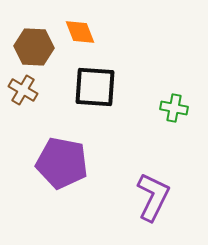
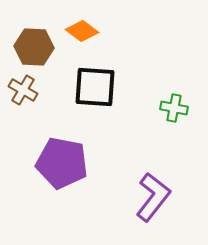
orange diamond: moved 2 px right, 1 px up; rotated 32 degrees counterclockwise
purple L-shape: rotated 12 degrees clockwise
